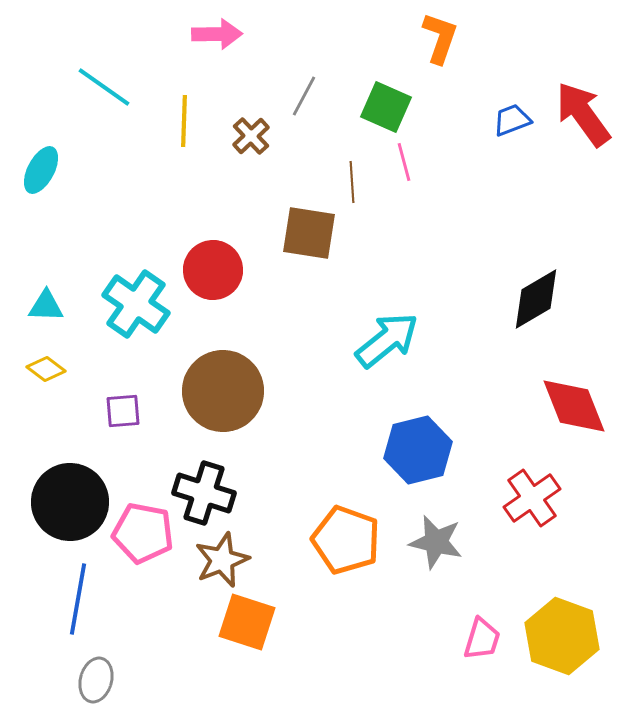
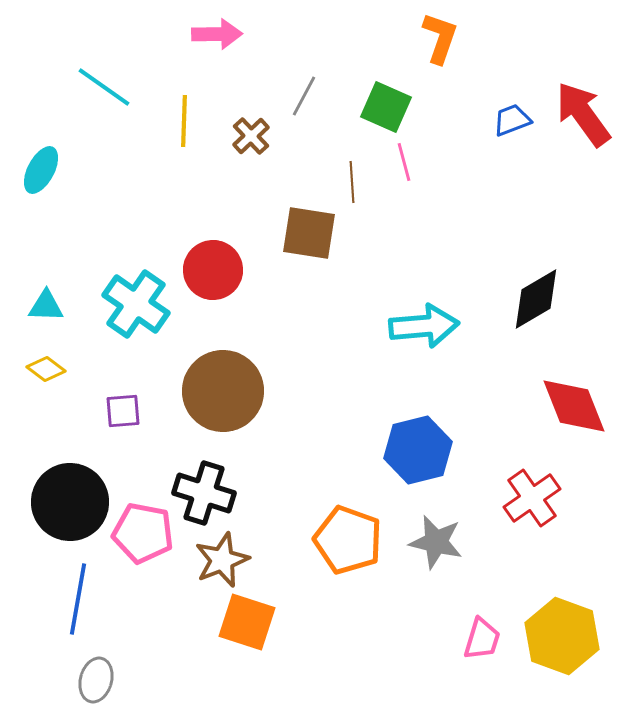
cyan arrow: moved 37 px right, 14 px up; rotated 34 degrees clockwise
orange pentagon: moved 2 px right
